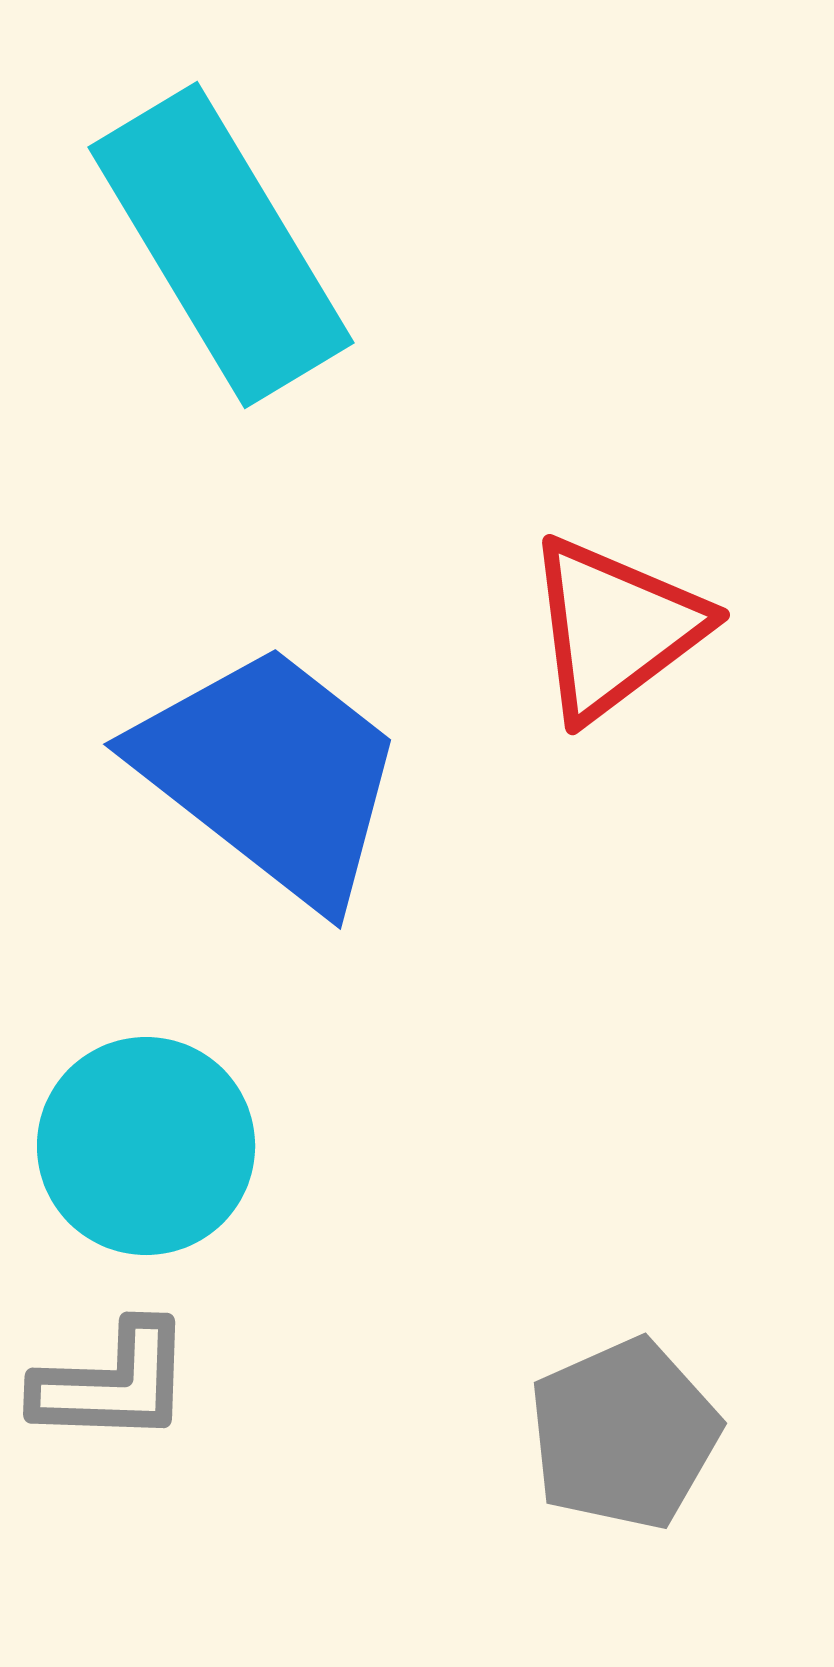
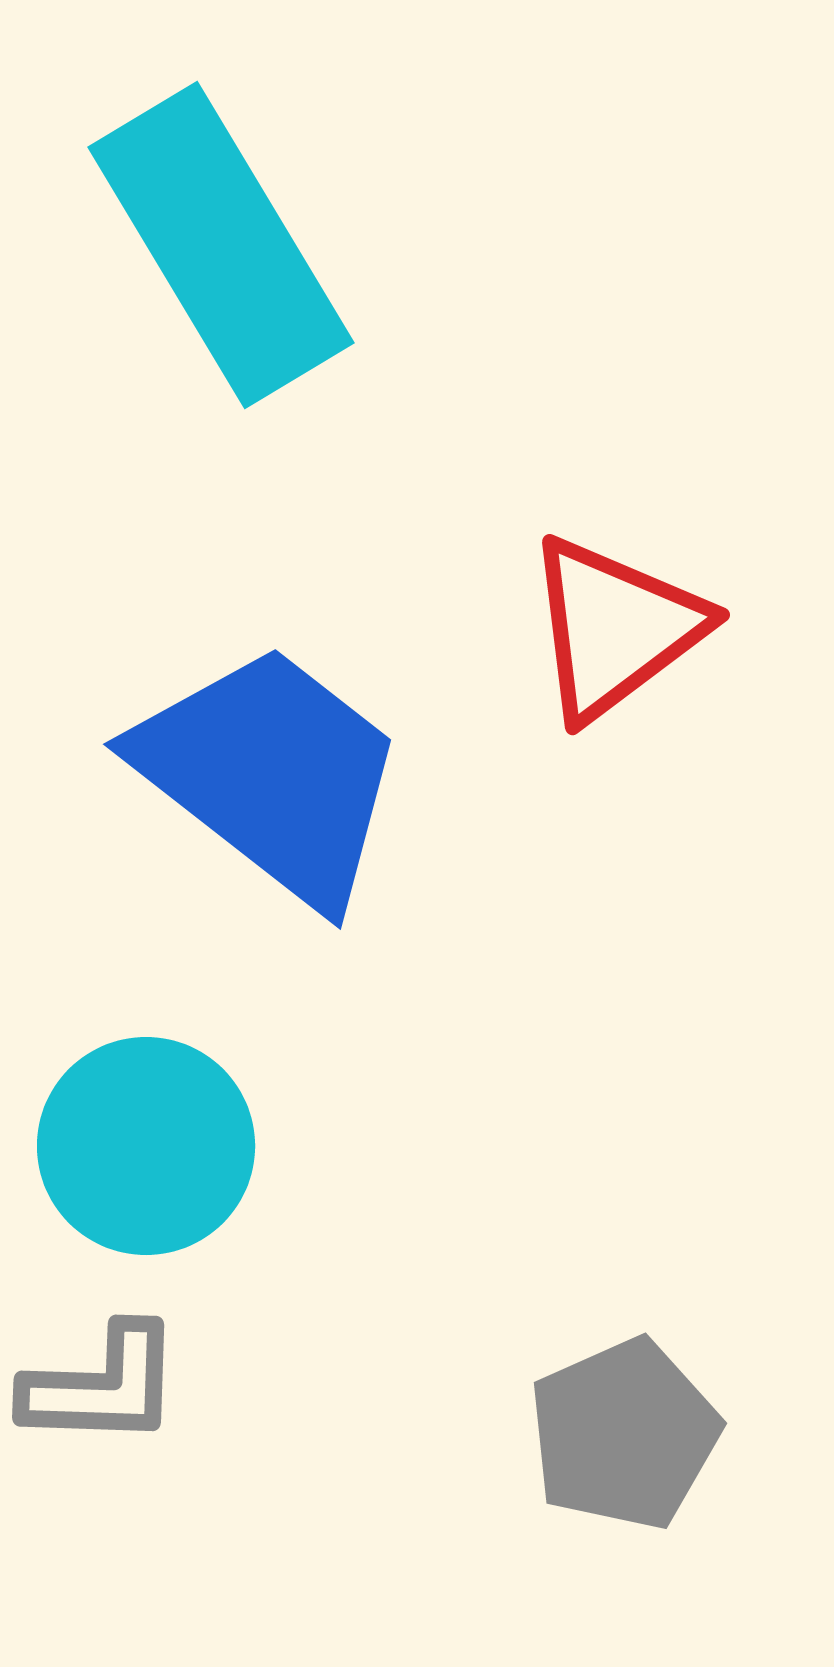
gray L-shape: moved 11 px left, 3 px down
